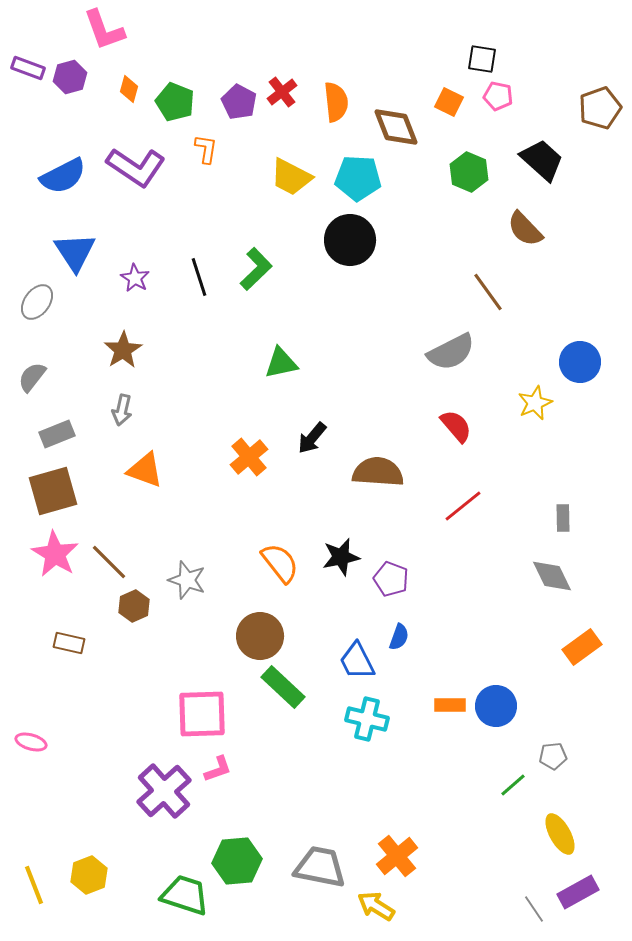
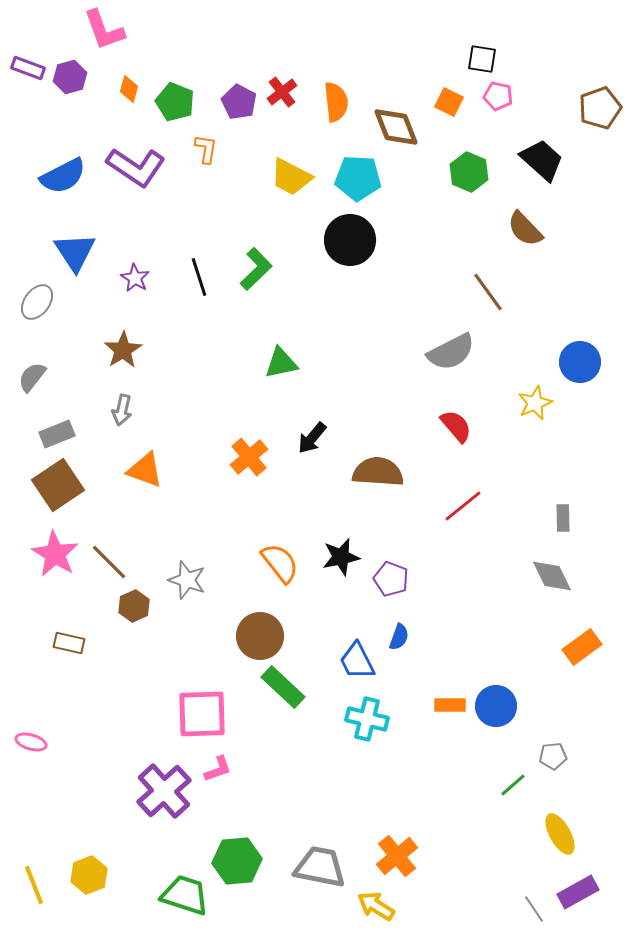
brown square at (53, 491): moved 5 px right, 6 px up; rotated 18 degrees counterclockwise
